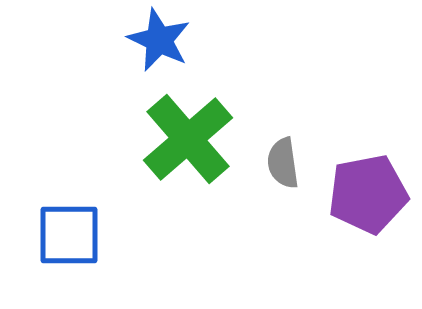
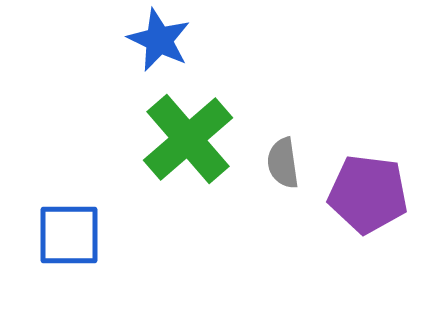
purple pentagon: rotated 18 degrees clockwise
